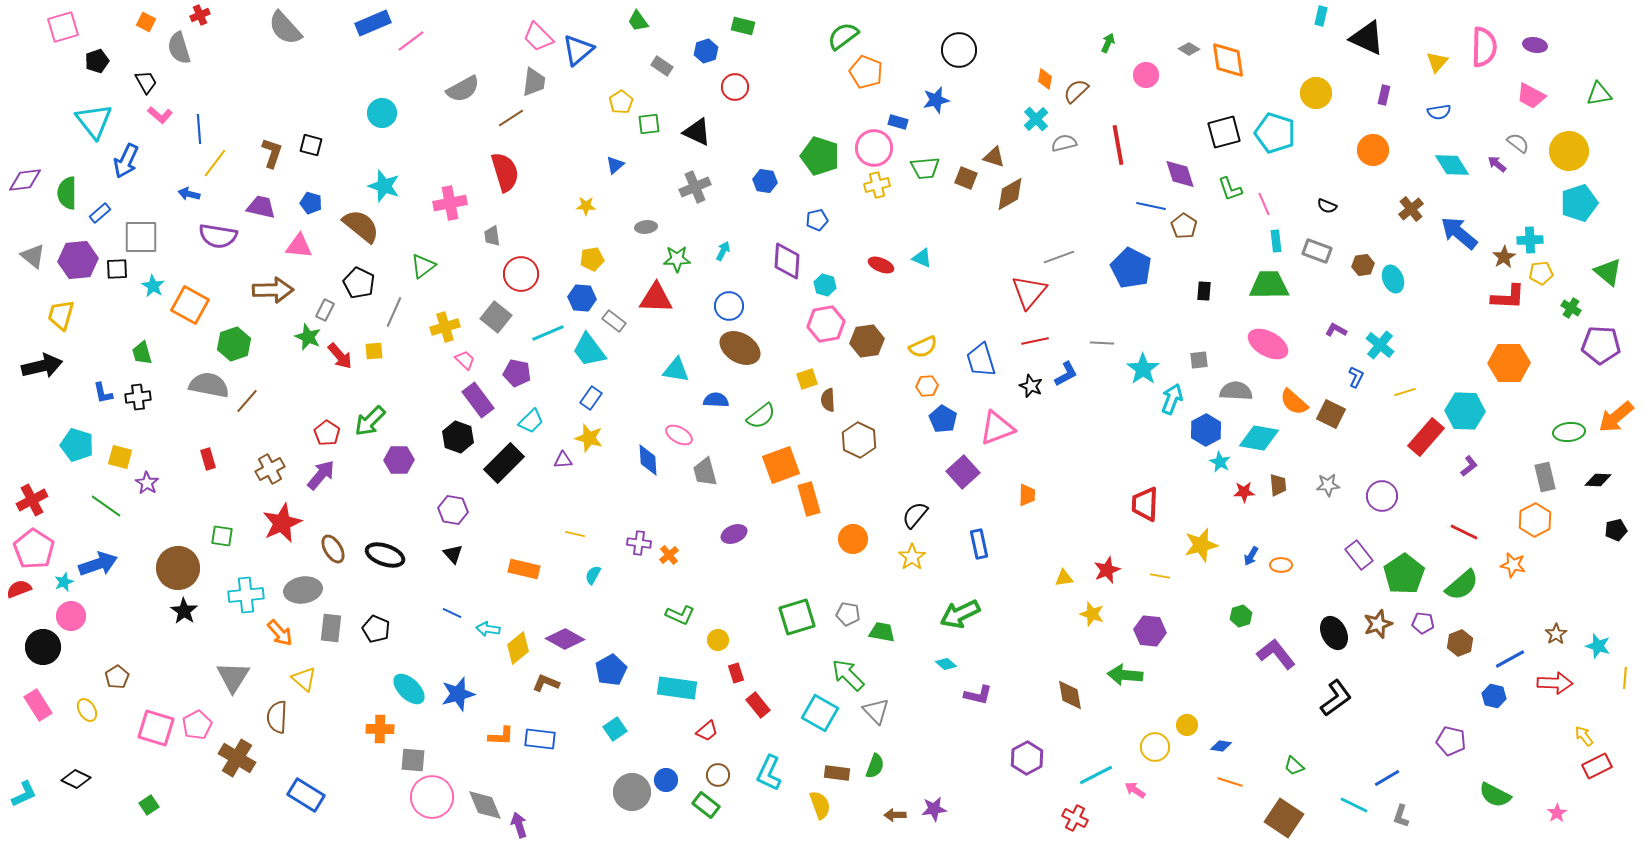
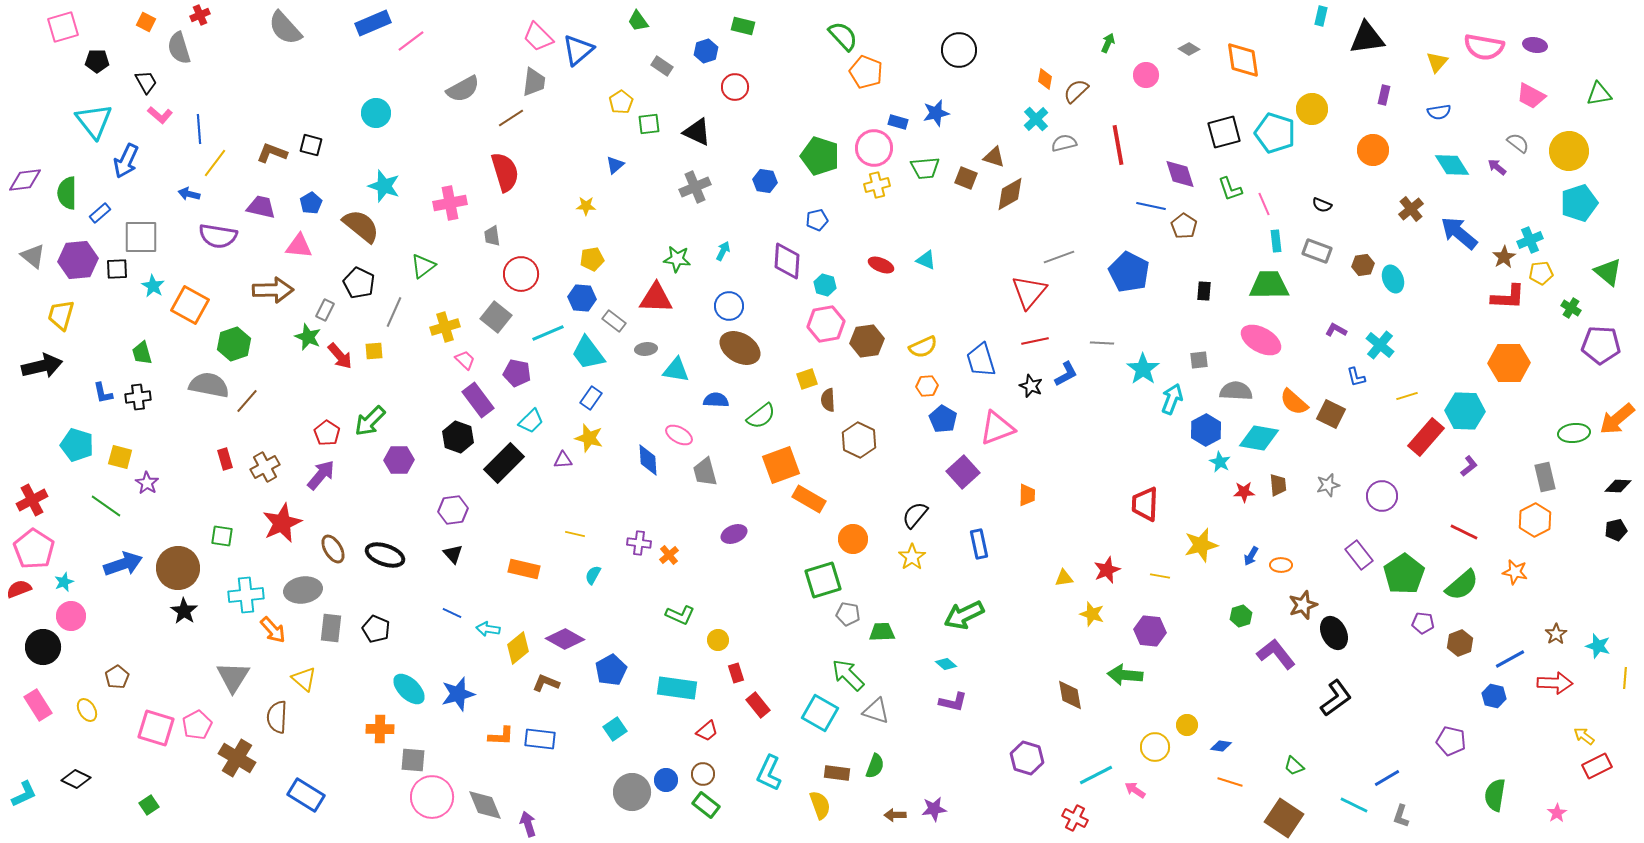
green semicircle at (843, 36): rotated 84 degrees clockwise
black triangle at (1367, 38): rotated 33 degrees counterclockwise
pink semicircle at (1484, 47): rotated 99 degrees clockwise
orange diamond at (1228, 60): moved 15 px right
black pentagon at (97, 61): rotated 20 degrees clockwise
yellow circle at (1316, 93): moved 4 px left, 16 px down
blue star at (936, 100): moved 13 px down
cyan circle at (382, 113): moved 6 px left
brown L-shape at (272, 153): rotated 88 degrees counterclockwise
purple arrow at (1497, 164): moved 3 px down
blue pentagon at (311, 203): rotated 25 degrees clockwise
black semicircle at (1327, 206): moved 5 px left, 1 px up
gray ellipse at (646, 227): moved 122 px down
cyan cross at (1530, 240): rotated 20 degrees counterclockwise
cyan triangle at (922, 258): moved 4 px right, 2 px down
green star at (677, 259): rotated 8 degrees clockwise
blue pentagon at (1131, 268): moved 2 px left, 4 px down
pink ellipse at (1268, 344): moved 7 px left, 4 px up
cyan trapezoid at (589, 350): moved 1 px left, 3 px down
blue L-shape at (1356, 377): rotated 140 degrees clockwise
yellow line at (1405, 392): moved 2 px right, 4 px down
orange arrow at (1616, 417): moved 1 px right, 2 px down
green ellipse at (1569, 432): moved 5 px right, 1 px down
red rectangle at (208, 459): moved 17 px right
brown cross at (270, 469): moved 5 px left, 2 px up
black diamond at (1598, 480): moved 20 px right, 6 px down
gray star at (1328, 485): rotated 10 degrees counterclockwise
orange rectangle at (809, 499): rotated 44 degrees counterclockwise
purple hexagon at (453, 510): rotated 16 degrees counterclockwise
blue arrow at (98, 564): moved 25 px right
orange star at (1513, 565): moved 2 px right, 7 px down
green arrow at (960, 614): moved 4 px right, 1 px down
green square at (797, 617): moved 26 px right, 37 px up
brown star at (1378, 624): moved 75 px left, 19 px up
green trapezoid at (882, 632): rotated 12 degrees counterclockwise
orange arrow at (280, 633): moved 7 px left, 3 px up
purple L-shape at (978, 695): moved 25 px left, 7 px down
gray triangle at (876, 711): rotated 28 degrees counterclockwise
yellow arrow at (1584, 736): rotated 15 degrees counterclockwise
purple hexagon at (1027, 758): rotated 16 degrees counterclockwise
brown circle at (718, 775): moved 15 px left, 1 px up
green semicircle at (1495, 795): rotated 72 degrees clockwise
purple arrow at (519, 825): moved 9 px right, 1 px up
